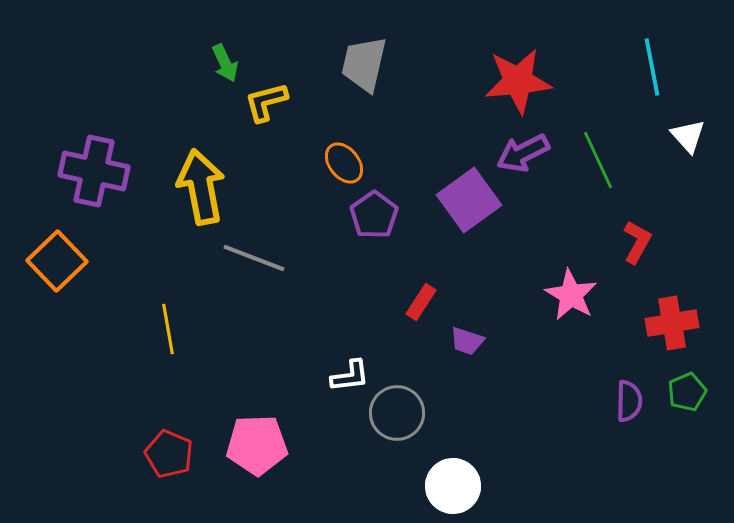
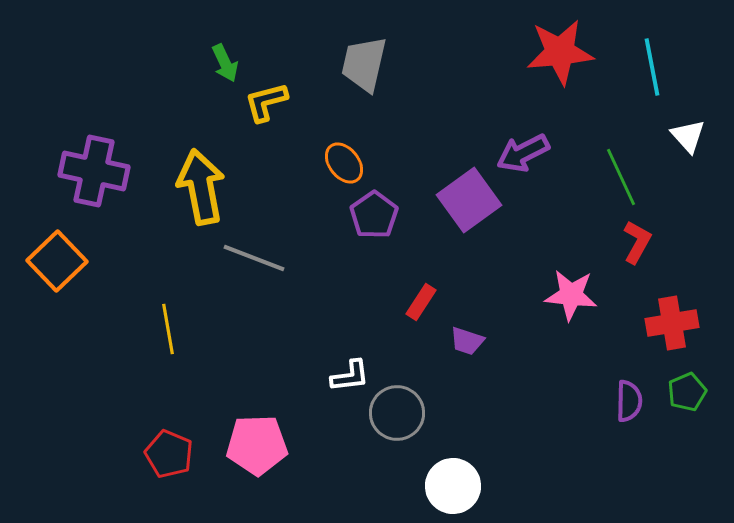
red star: moved 42 px right, 29 px up
green line: moved 23 px right, 17 px down
pink star: rotated 24 degrees counterclockwise
